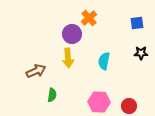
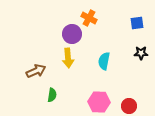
orange cross: rotated 21 degrees counterclockwise
